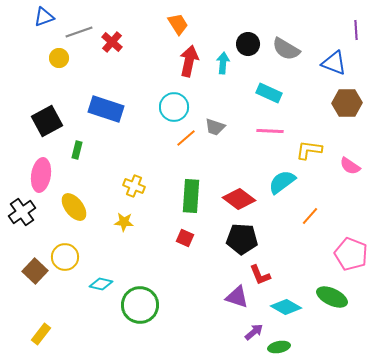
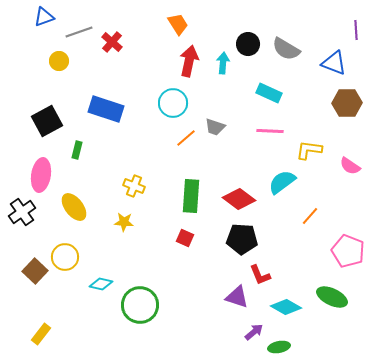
yellow circle at (59, 58): moved 3 px down
cyan circle at (174, 107): moved 1 px left, 4 px up
pink pentagon at (351, 254): moved 3 px left, 3 px up
